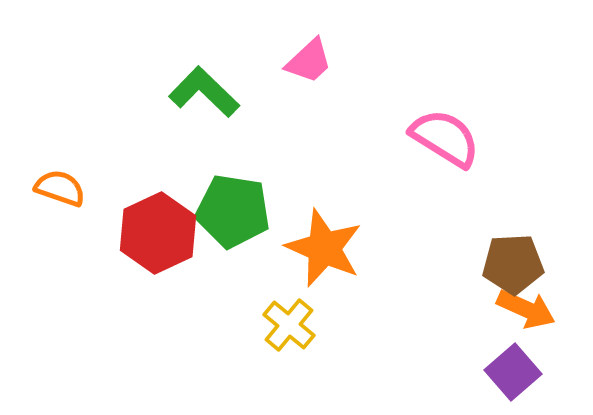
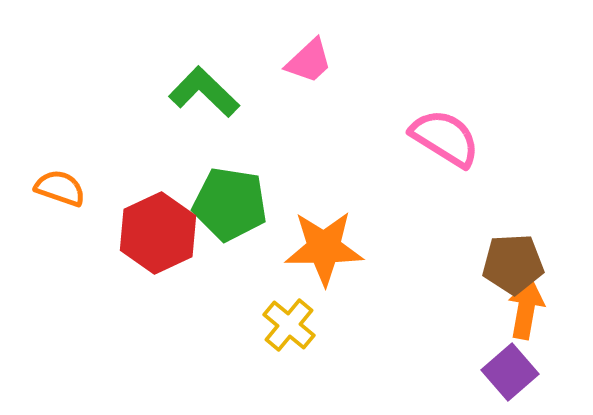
green pentagon: moved 3 px left, 7 px up
orange star: rotated 24 degrees counterclockwise
orange arrow: rotated 104 degrees counterclockwise
purple square: moved 3 px left
